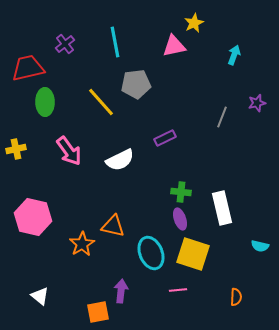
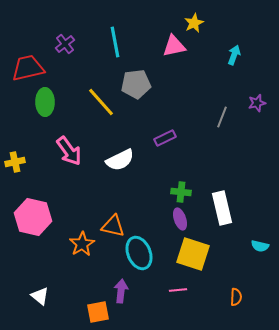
yellow cross: moved 1 px left, 13 px down
cyan ellipse: moved 12 px left
